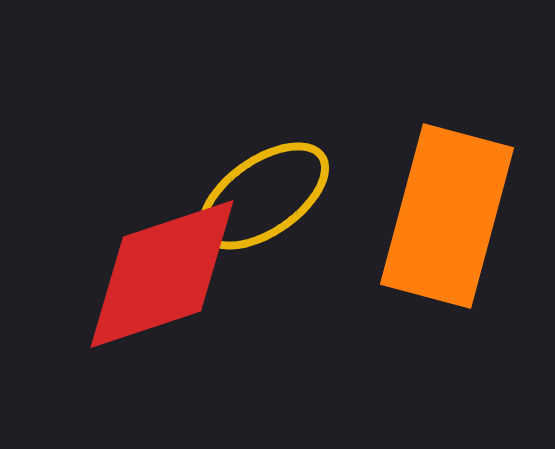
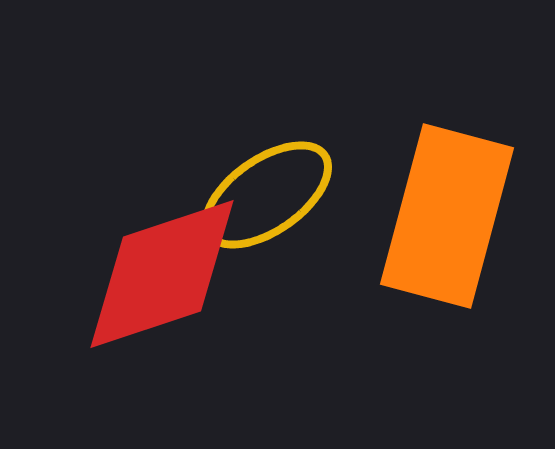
yellow ellipse: moved 3 px right, 1 px up
